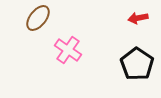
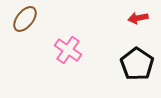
brown ellipse: moved 13 px left, 1 px down
